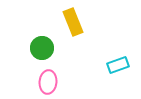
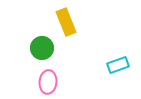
yellow rectangle: moved 7 px left
